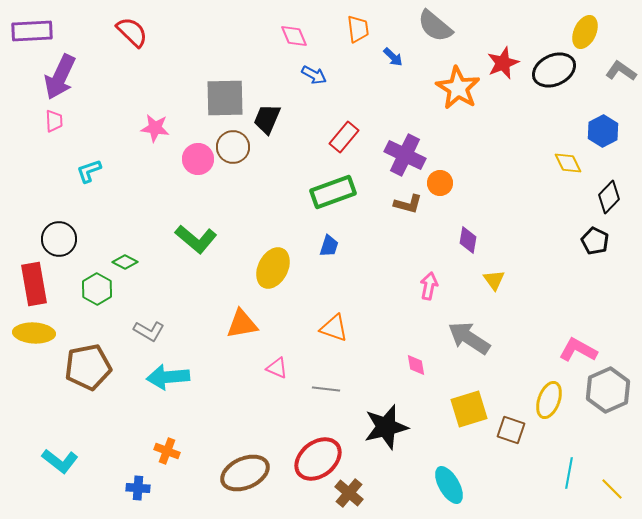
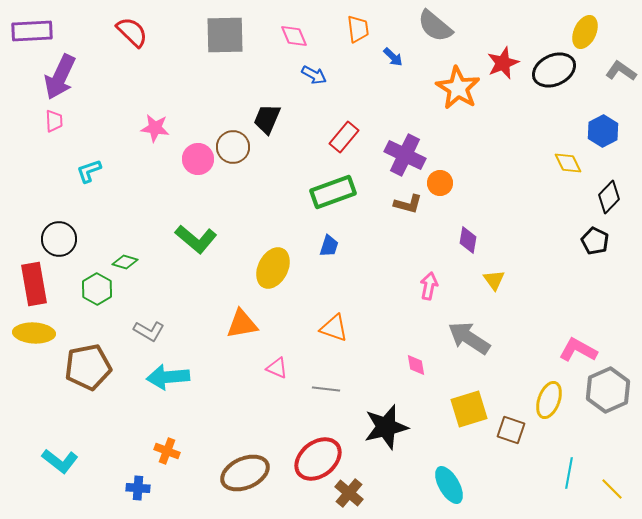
gray square at (225, 98): moved 63 px up
green diamond at (125, 262): rotated 10 degrees counterclockwise
